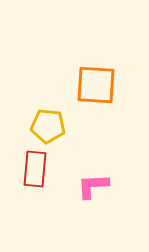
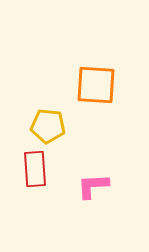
red rectangle: rotated 9 degrees counterclockwise
